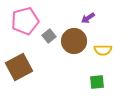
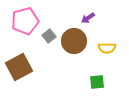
yellow semicircle: moved 4 px right, 2 px up
